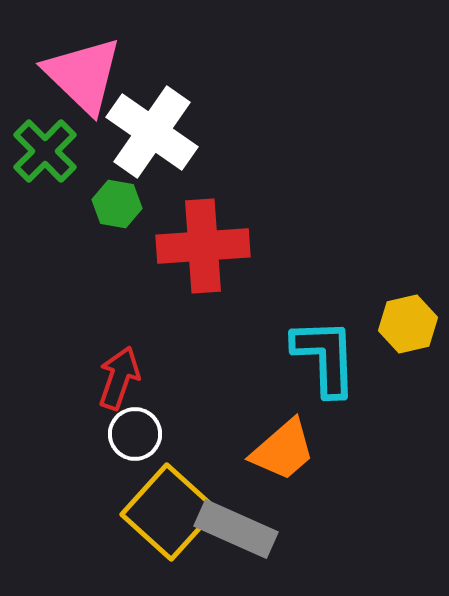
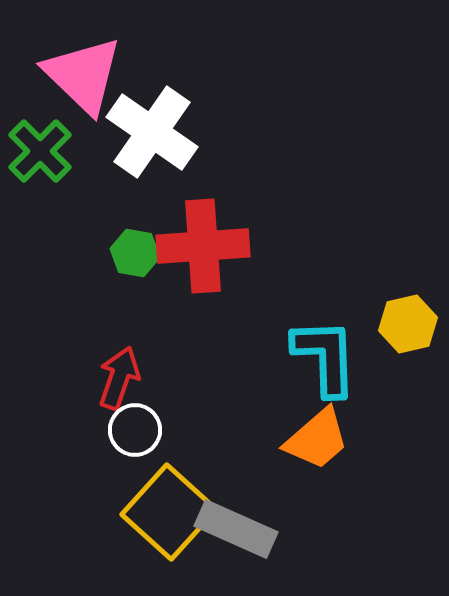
green cross: moved 5 px left
green hexagon: moved 18 px right, 49 px down
white circle: moved 4 px up
orange trapezoid: moved 34 px right, 11 px up
